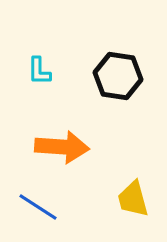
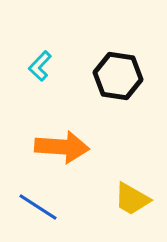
cyan L-shape: moved 1 px right, 5 px up; rotated 44 degrees clockwise
yellow trapezoid: moved 1 px left; rotated 45 degrees counterclockwise
